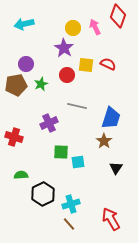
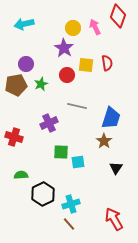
red semicircle: moved 1 px left, 1 px up; rotated 56 degrees clockwise
red arrow: moved 3 px right
